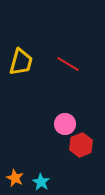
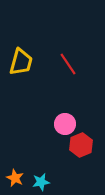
red line: rotated 25 degrees clockwise
cyan star: rotated 30 degrees clockwise
